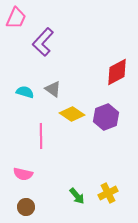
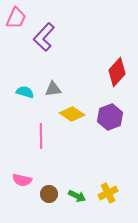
purple L-shape: moved 1 px right, 5 px up
red diamond: rotated 20 degrees counterclockwise
gray triangle: rotated 42 degrees counterclockwise
purple hexagon: moved 4 px right
pink semicircle: moved 1 px left, 6 px down
green arrow: rotated 24 degrees counterclockwise
brown circle: moved 23 px right, 13 px up
